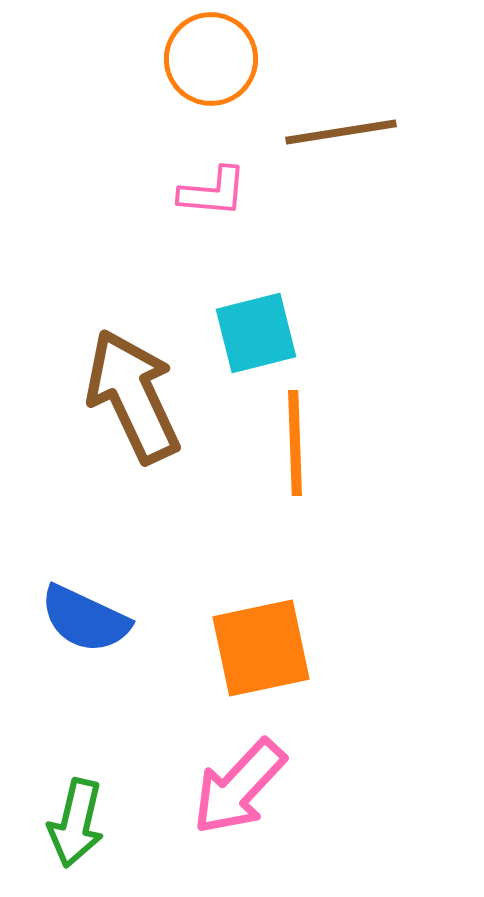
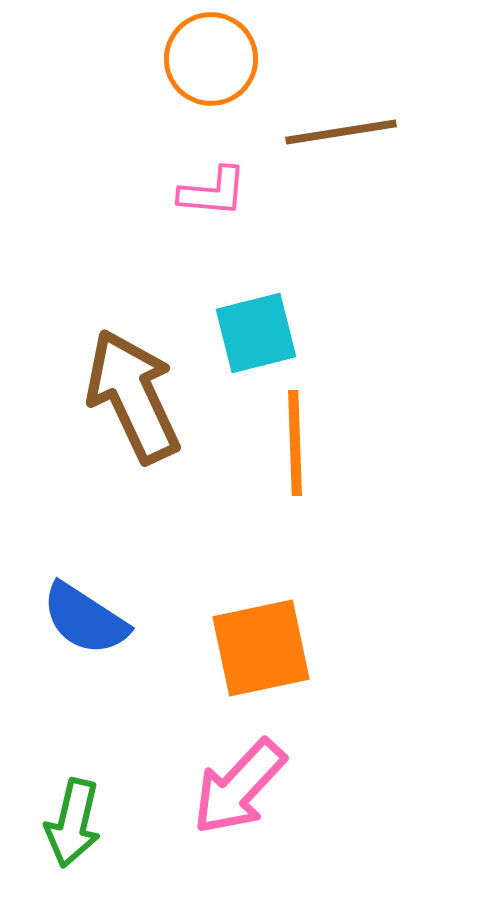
blue semicircle: rotated 8 degrees clockwise
green arrow: moved 3 px left
